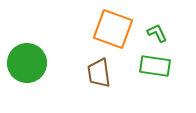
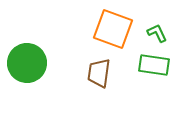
green rectangle: moved 1 px left, 1 px up
brown trapezoid: rotated 16 degrees clockwise
